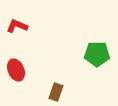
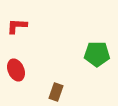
red L-shape: rotated 20 degrees counterclockwise
